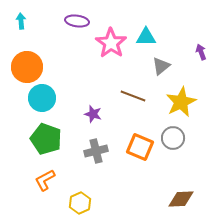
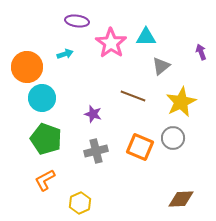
cyan arrow: moved 44 px right, 33 px down; rotated 77 degrees clockwise
